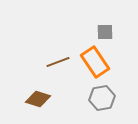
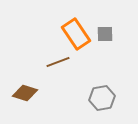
gray square: moved 2 px down
orange rectangle: moved 19 px left, 28 px up
brown diamond: moved 13 px left, 6 px up
